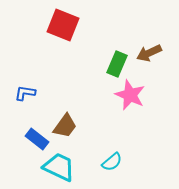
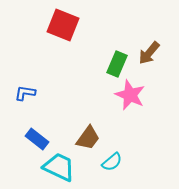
brown arrow: rotated 25 degrees counterclockwise
brown trapezoid: moved 23 px right, 12 px down
